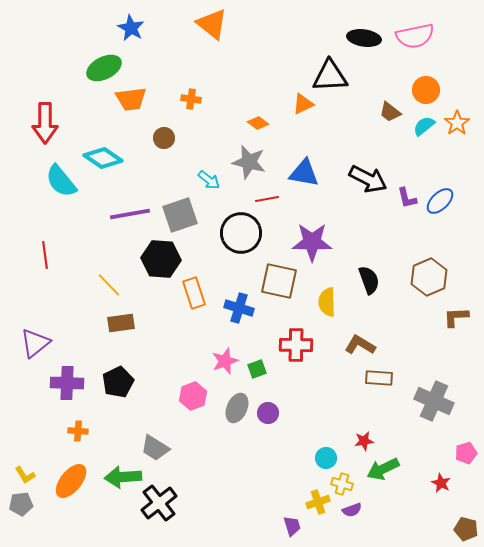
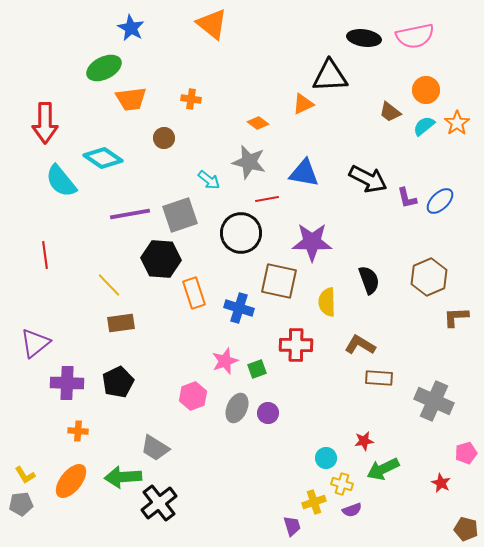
yellow cross at (318, 502): moved 4 px left
